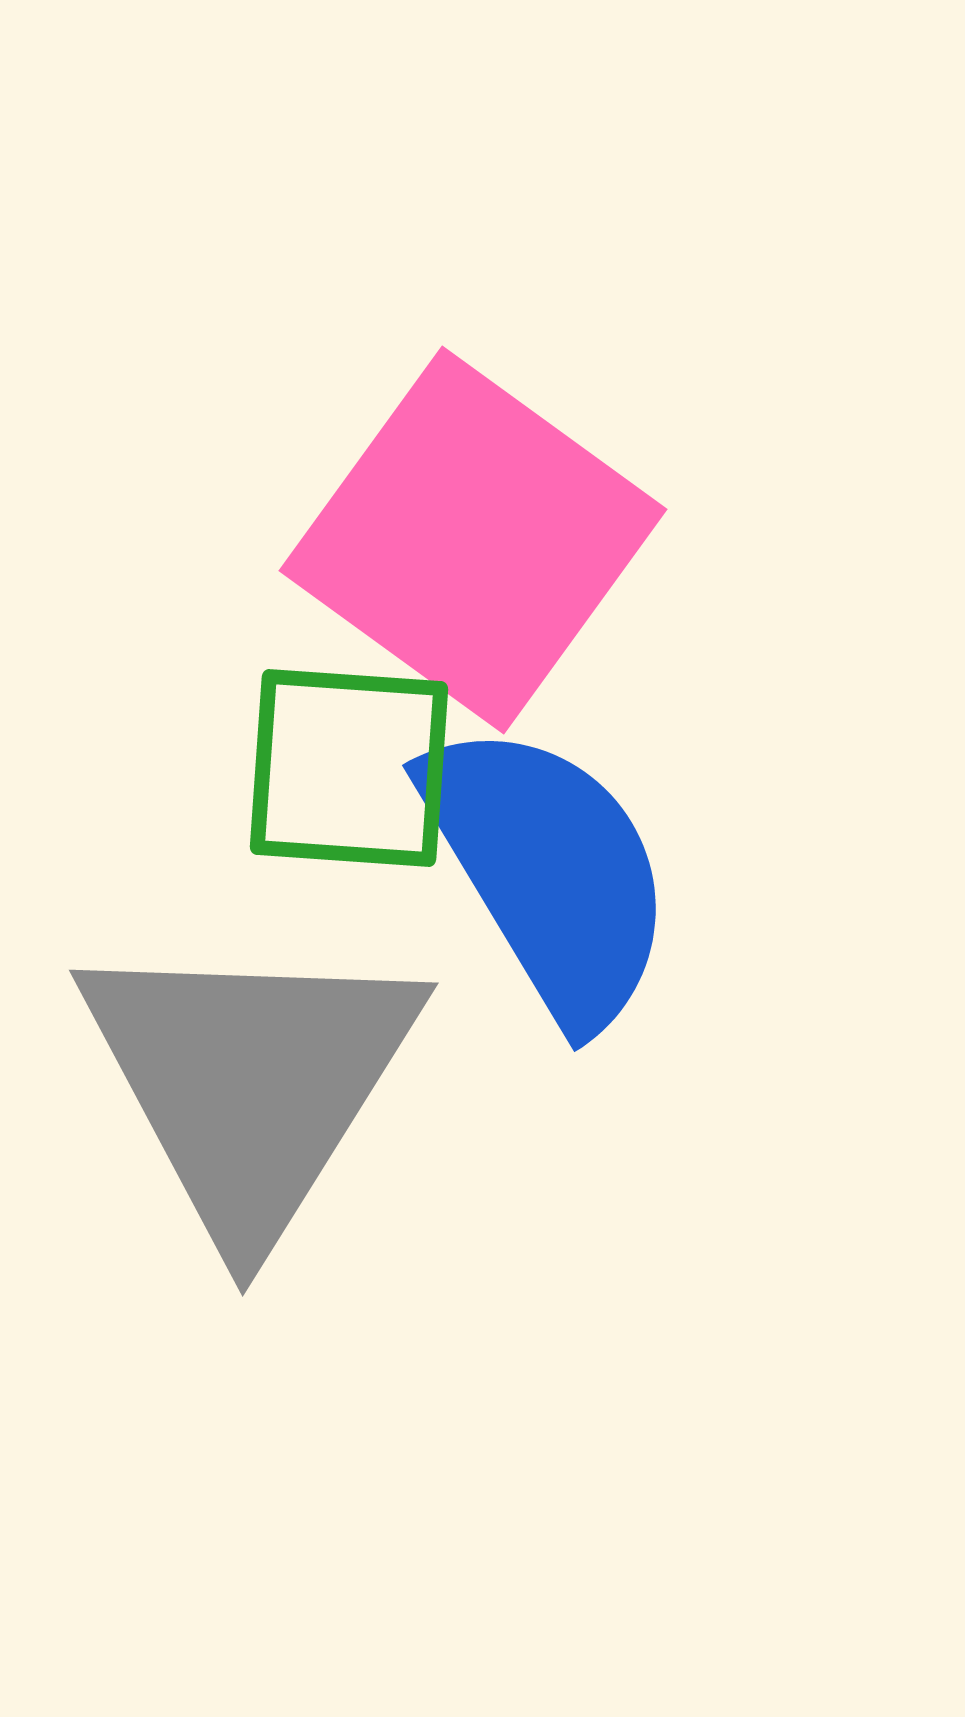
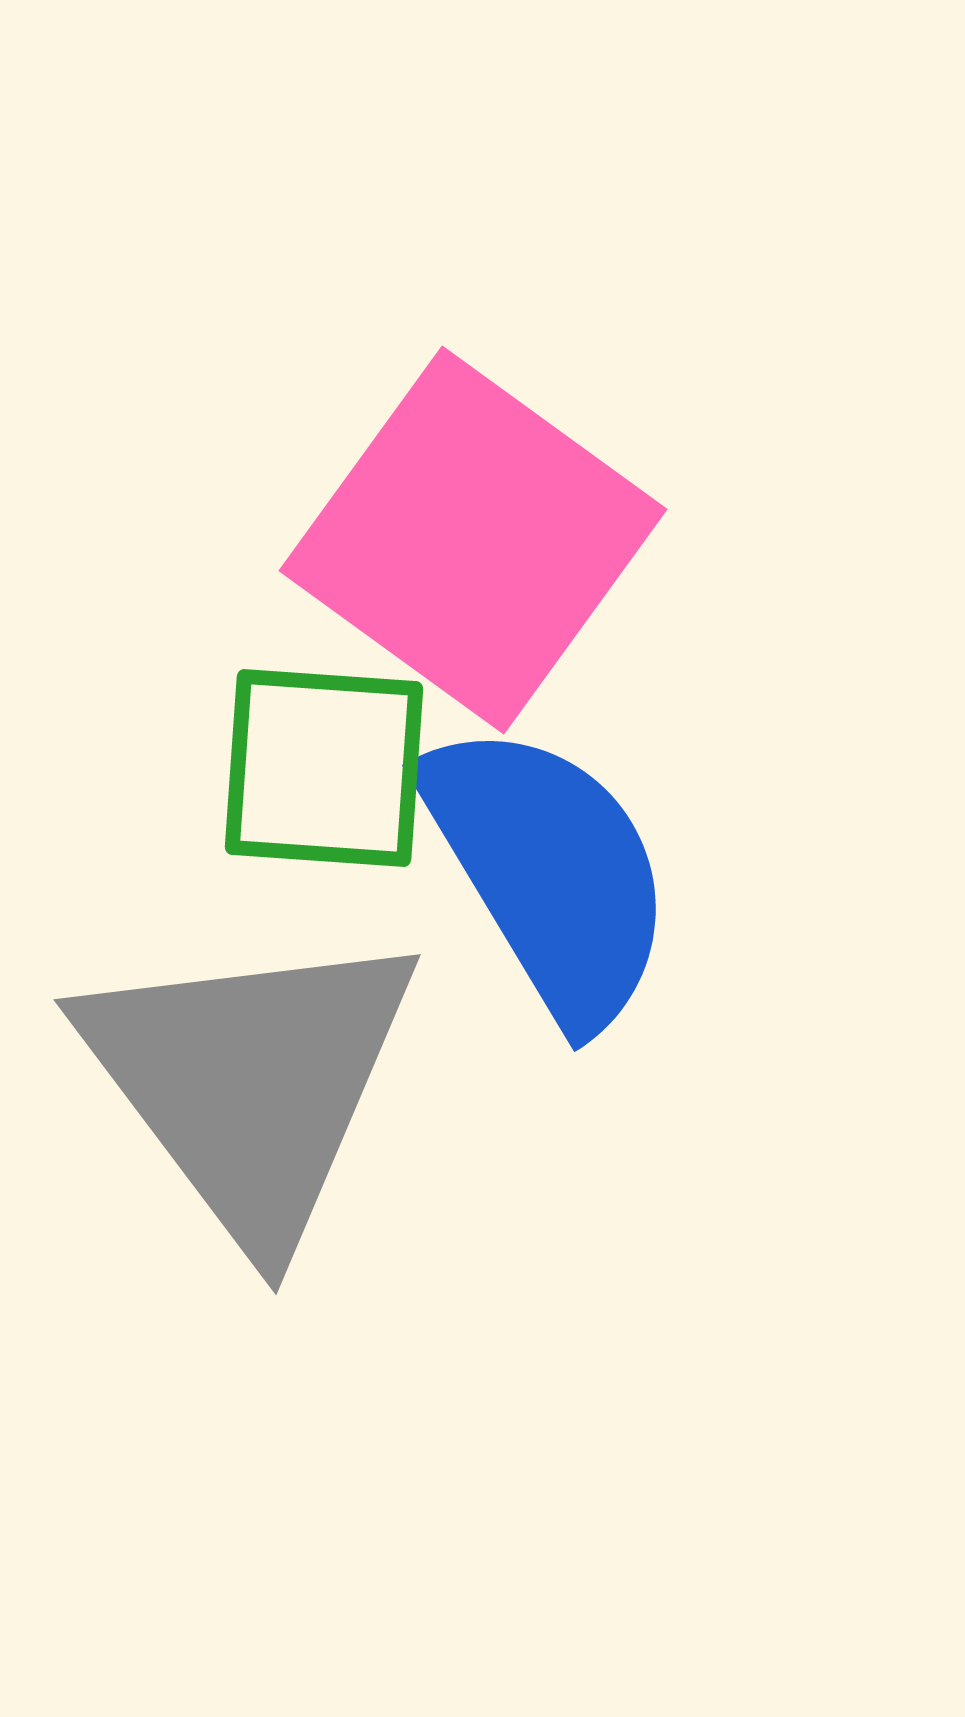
green square: moved 25 px left
gray triangle: rotated 9 degrees counterclockwise
